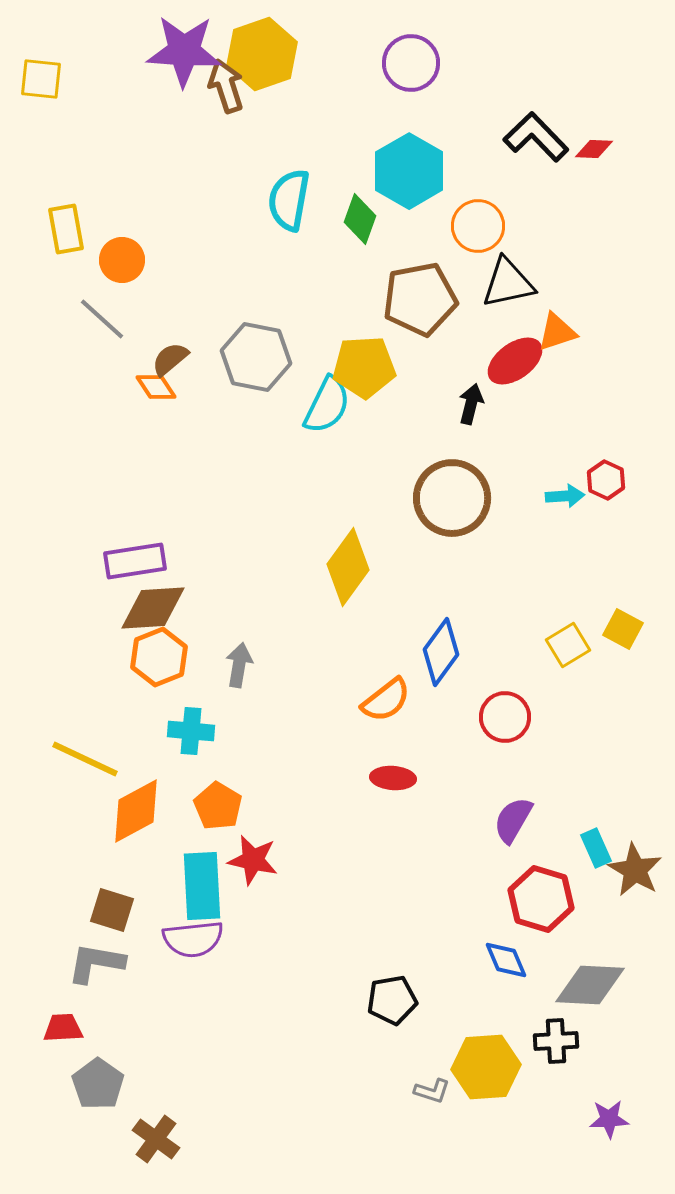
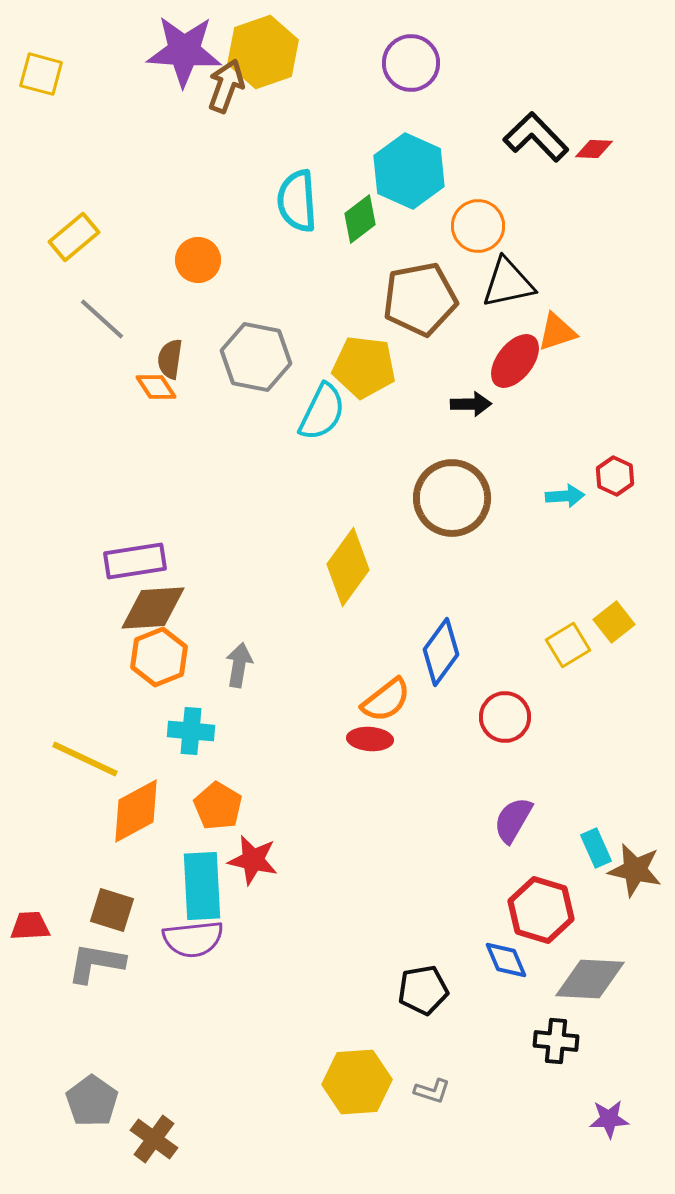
yellow hexagon at (262, 54): moved 1 px right, 2 px up
yellow square at (41, 79): moved 5 px up; rotated 9 degrees clockwise
brown arrow at (226, 86): rotated 38 degrees clockwise
cyan hexagon at (409, 171): rotated 6 degrees counterclockwise
cyan semicircle at (289, 200): moved 8 px right, 1 px down; rotated 14 degrees counterclockwise
green diamond at (360, 219): rotated 33 degrees clockwise
yellow rectangle at (66, 229): moved 8 px right, 8 px down; rotated 60 degrees clockwise
orange circle at (122, 260): moved 76 px right
brown semicircle at (170, 359): rotated 42 degrees counterclockwise
red ellipse at (515, 361): rotated 16 degrees counterclockwise
yellow pentagon at (364, 367): rotated 10 degrees clockwise
black arrow at (471, 404): rotated 75 degrees clockwise
cyan semicircle at (327, 405): moved 5 px left, 7 px down
red hexagon at (606, 480): moved 9 px right, 4 px up
yellow square at (623, 629): moved 9 px left, 7 px up; rotated 24 degrees clockwise
red ellipse at (393, 778): moved 23 px left, 39 px up
brown star at (635, 870): rotated 18 degrees counterclockwise
red hexagon at (541, 899): moved 11 px down
gray diamond at (590, 985): moved 6 px up
black pentagon at (392, 1000): moved 31 px right, 10 px up
red trapezoid at (63, 1028): moved 33 px left, 102 px up
black cross at (556, 1041): rotated 9 degrees clockwise
yellow hexagon at (486, 1067): moved 129 px left, 15 px down
gray pentagon at (98, 1084): moved 6 px left, 17 px down
brown cross at (156, 1139): moved 2 px left
